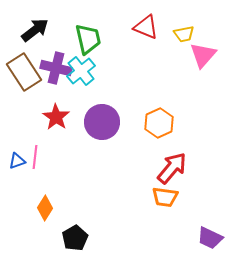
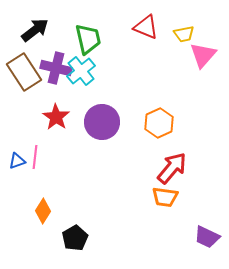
orange diamond: moved 2 px left, 3 px down
purple trapezoid: moved 3 px left, 1 px up
